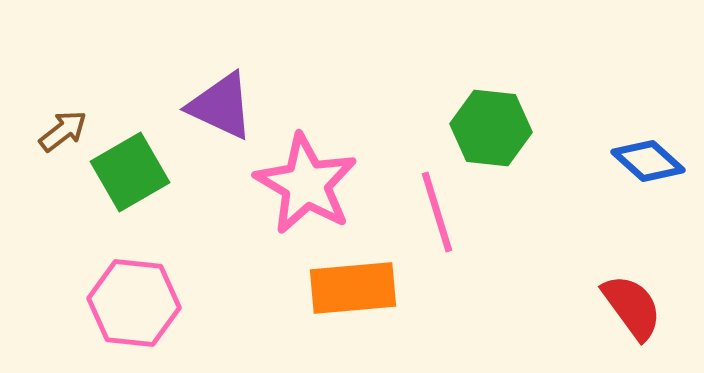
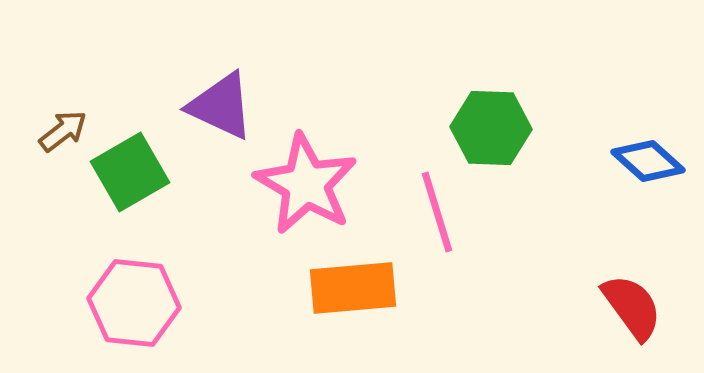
green hexagon: rotated 4 degrees counterclockwise
